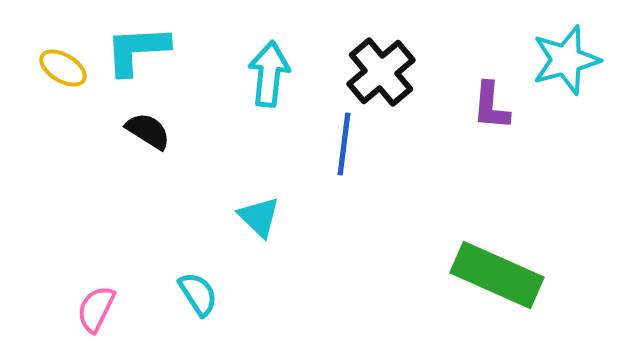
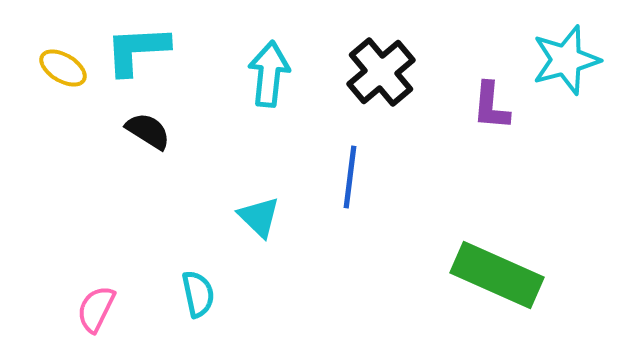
blue line: moved 6 px right, 33 px down
cyan semicircle: rotated 21 degrees clockwise
